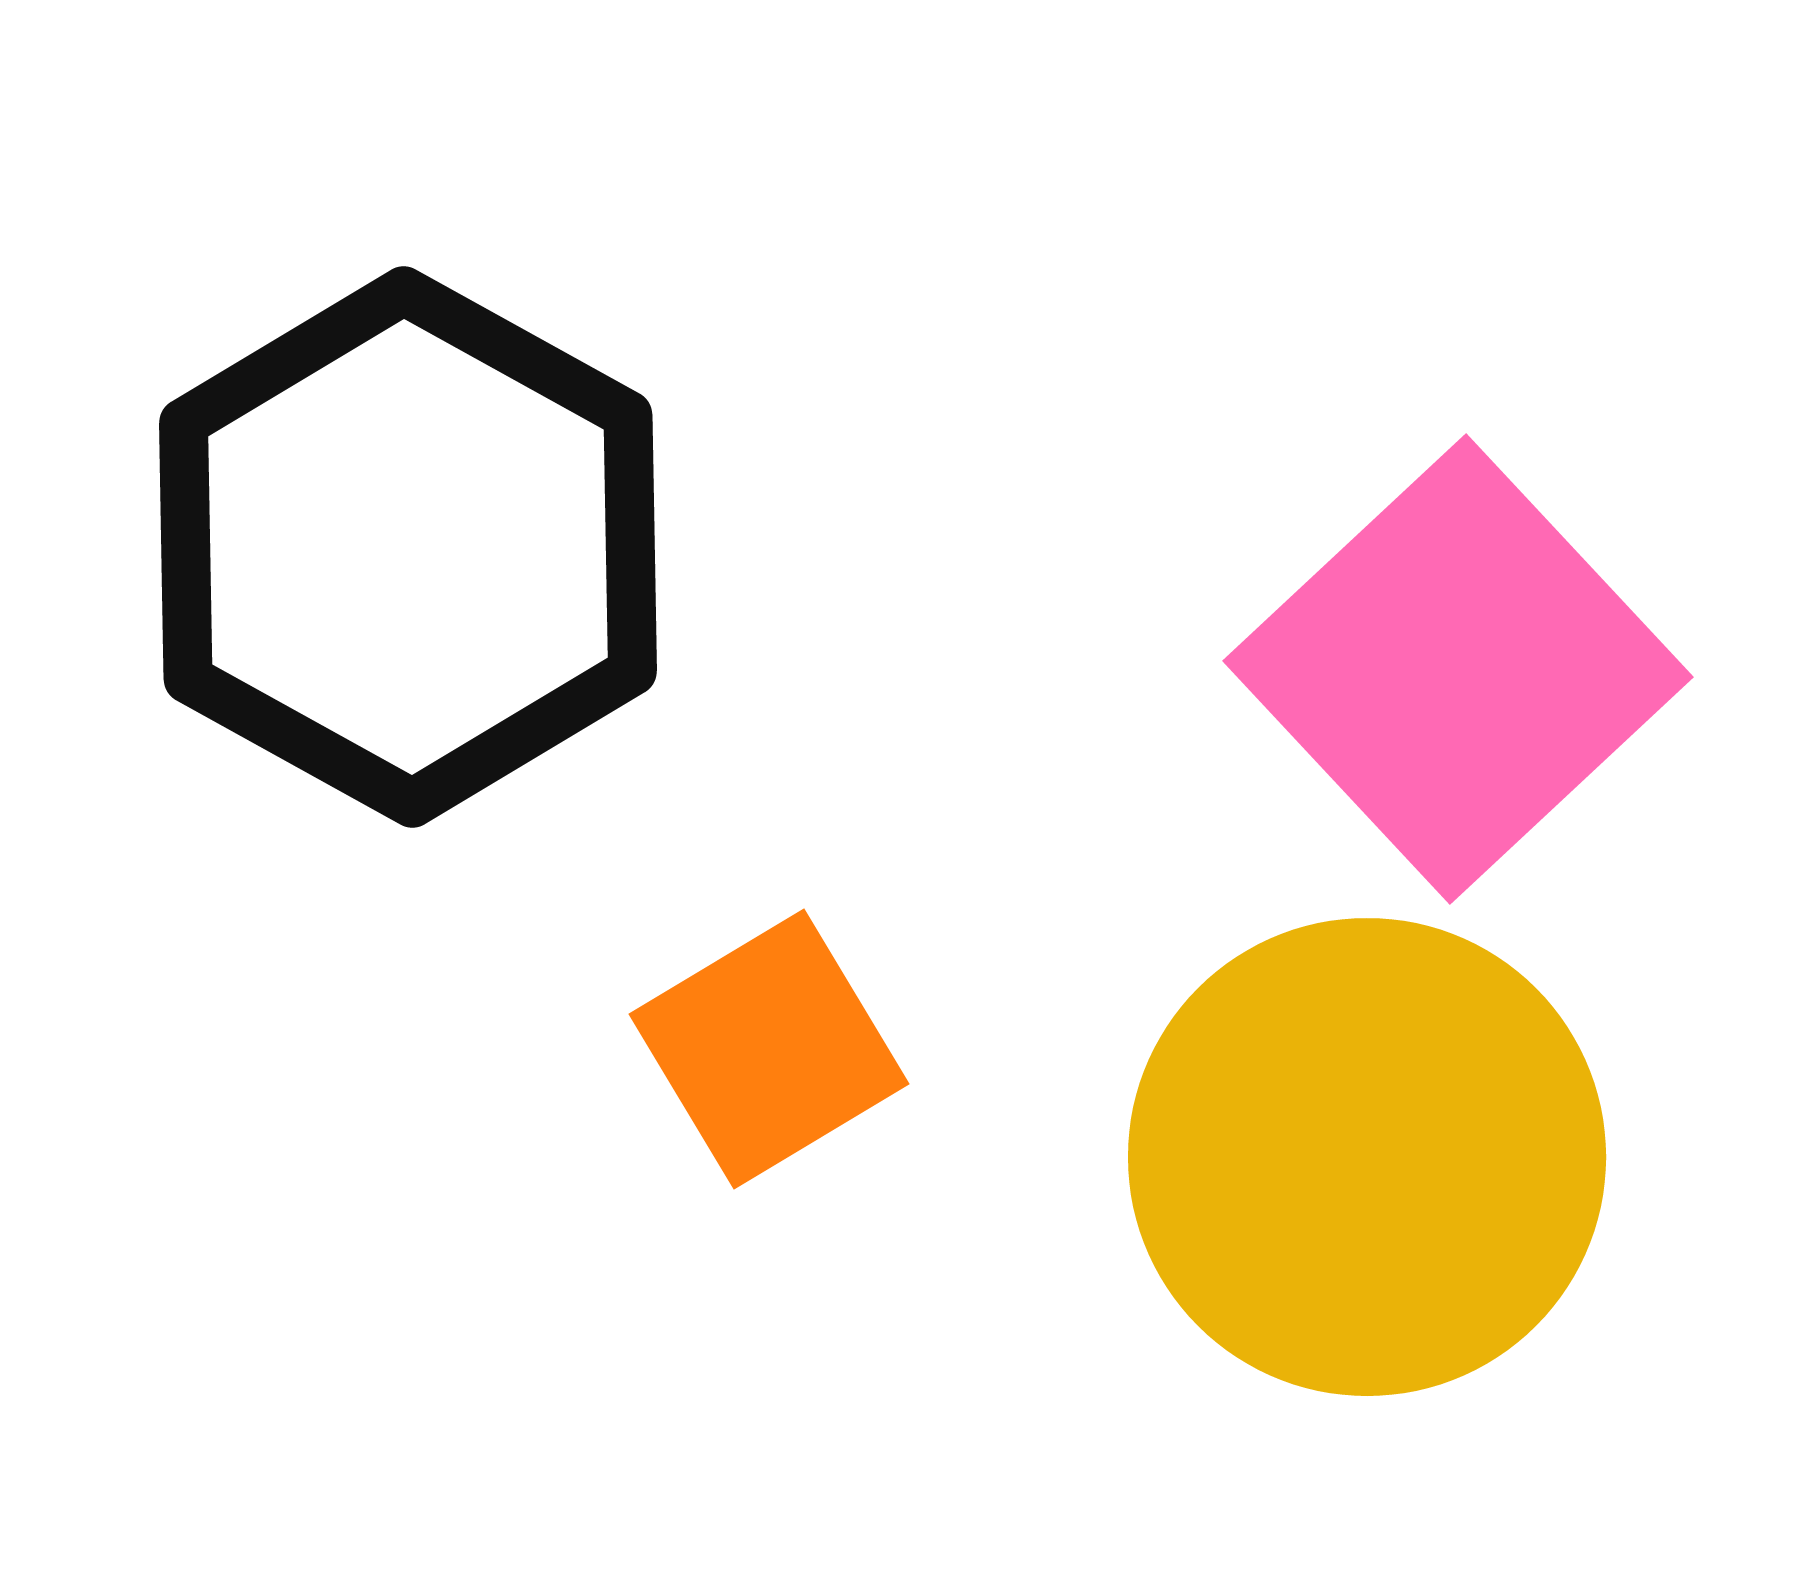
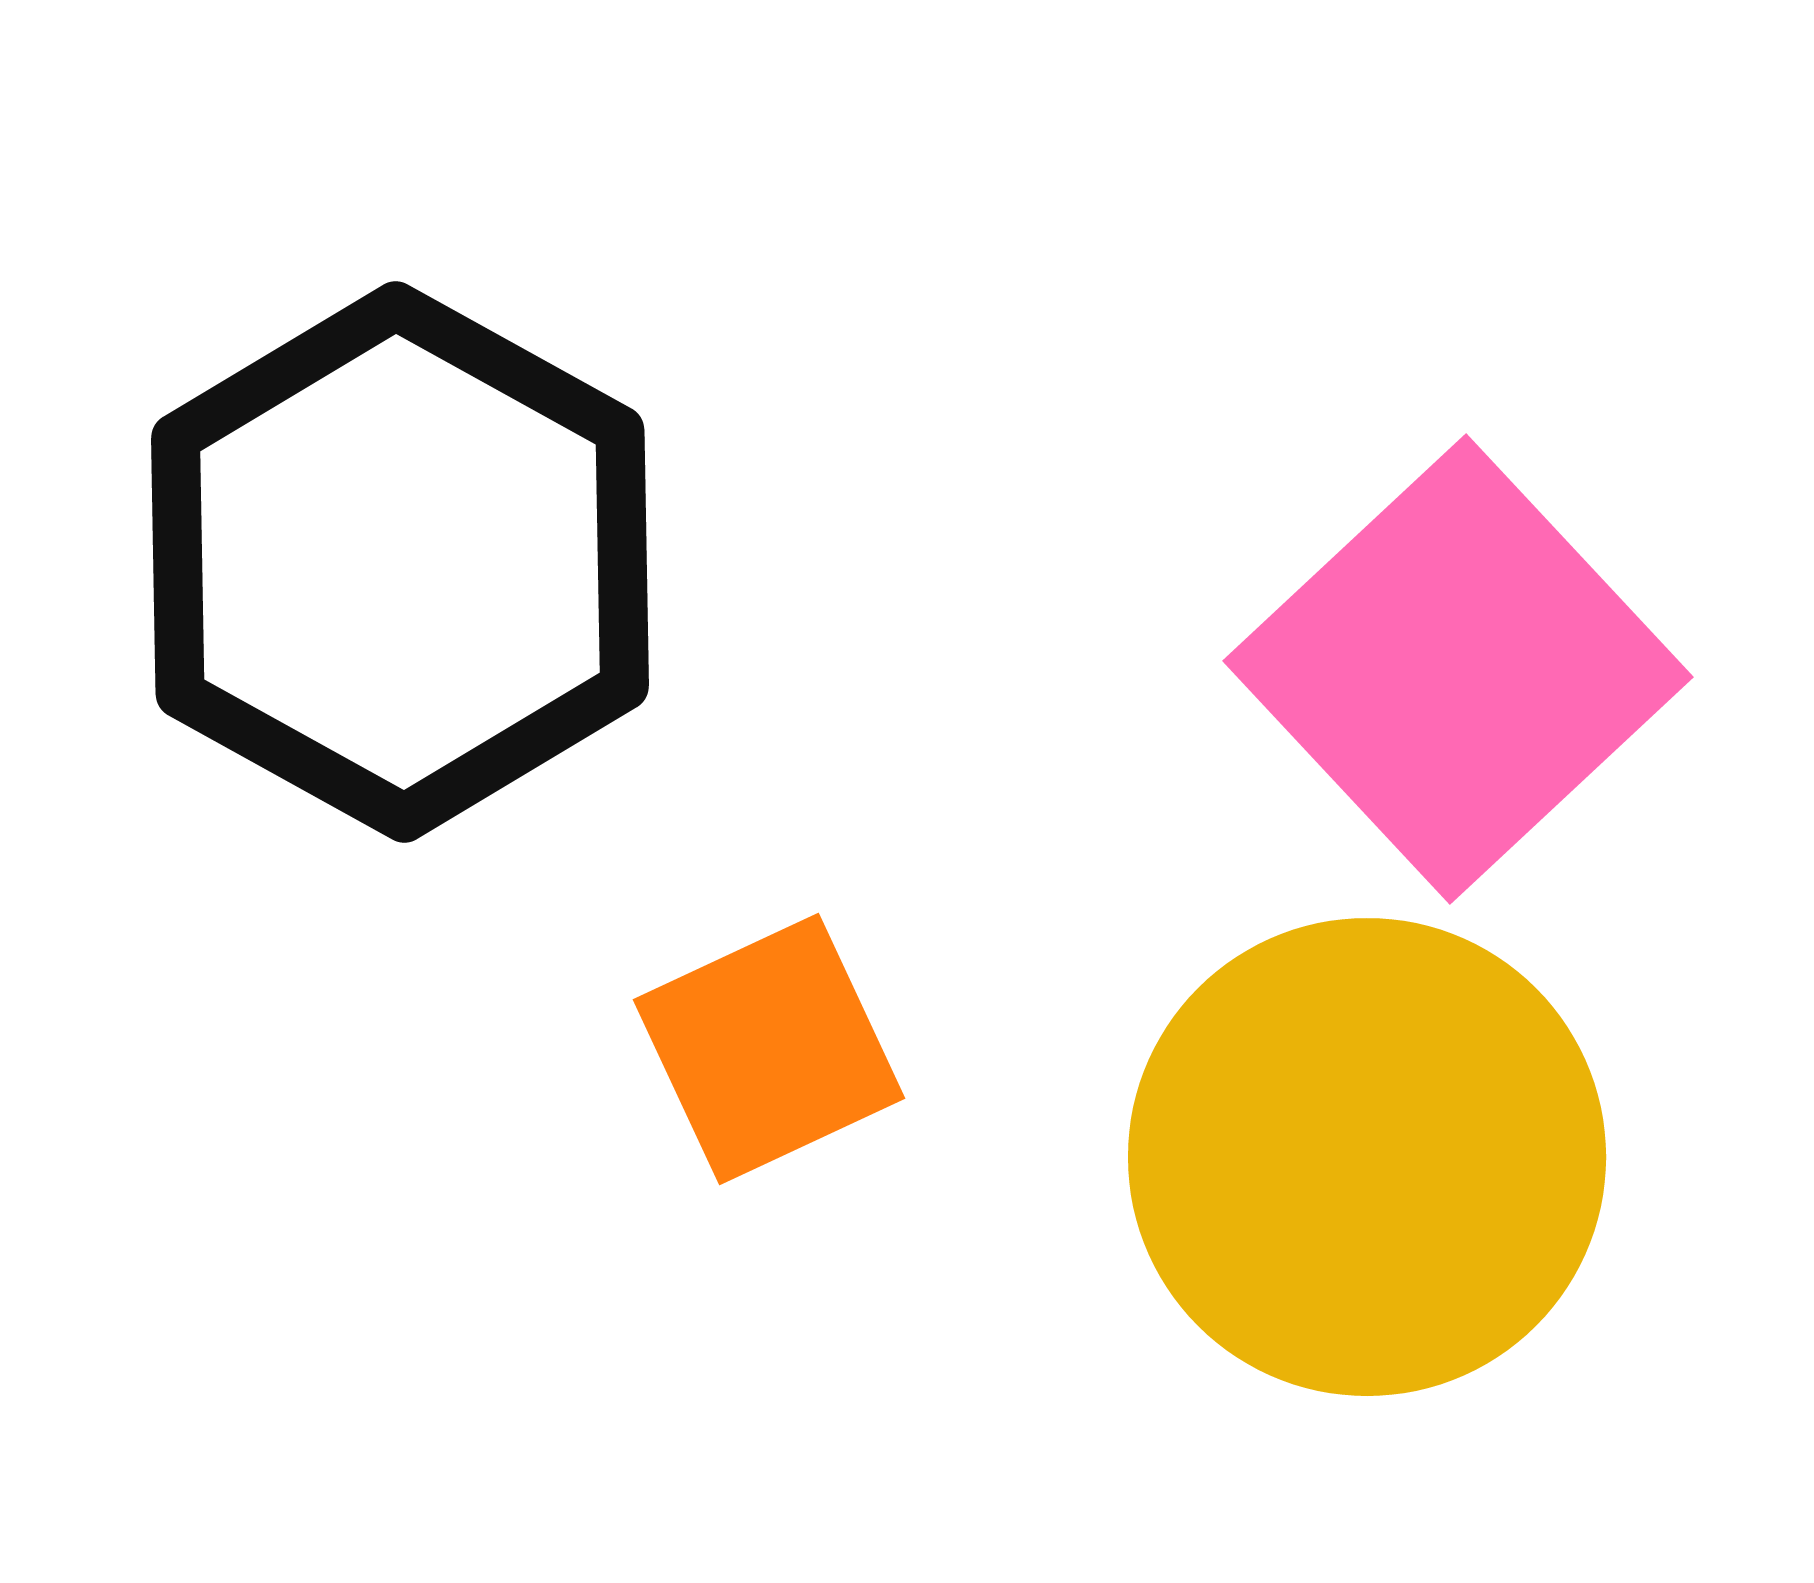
black hexagon: moved 8 px left, 15 px down
orange square: rotated 6 degrees clockwise
